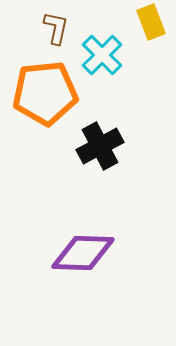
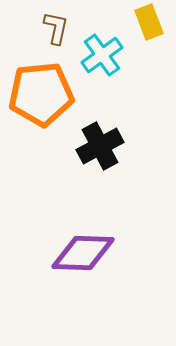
yellow rectangle: moved 2 px left
cyan cross: rotated 9 degrees clockwise
orange pentagon: moved 4 px left, 1 px down
